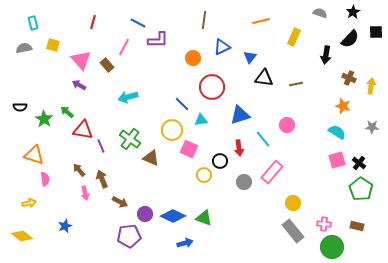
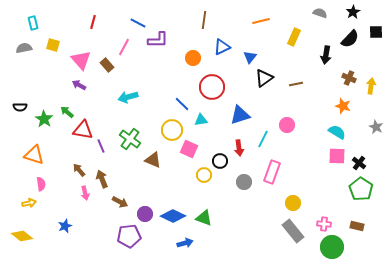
black triangle at (264, 78): rotated 42 degrees counterclockwise
gray star at (372, 127): moved 4 px right; rotated 24 degrees clockwise
cyan line at (263, 139): rotated 66 degrees clockwise
brown triangle at (151, 158): moved 2 px right, 2 px down
pink square at (337, 160): moved 4 px up; rotated 18 degrees clockwise
pink rectangle at (272, 172): rotated 20 degrees counterclockwise
pink semicircle at (45, 179): moved 4 px left, 5 px down
